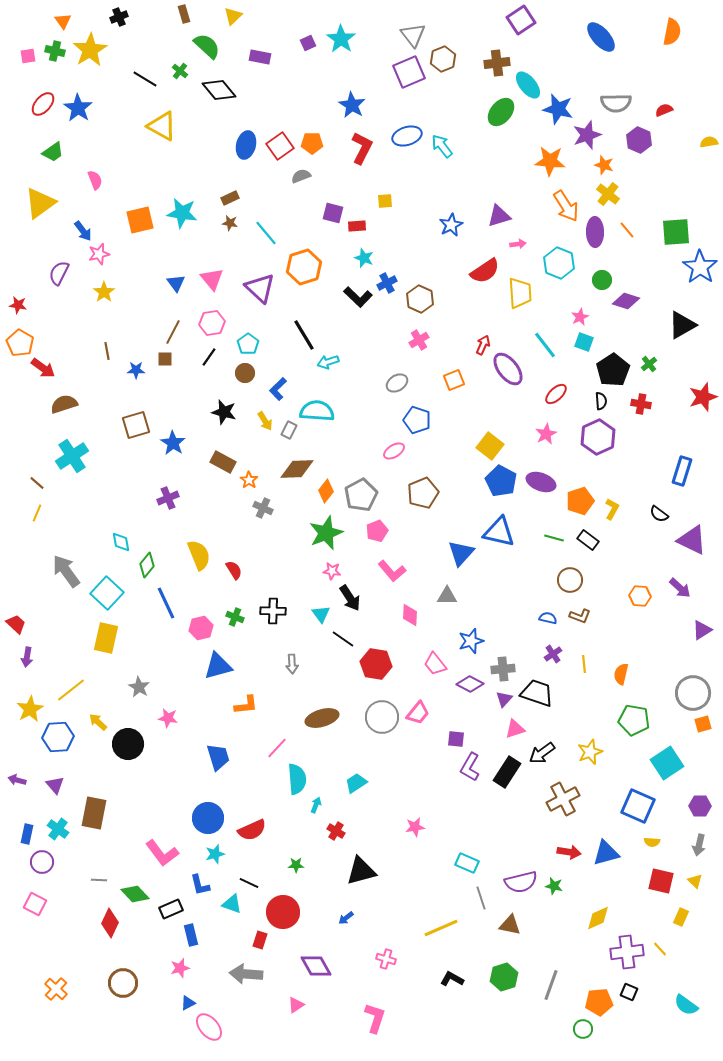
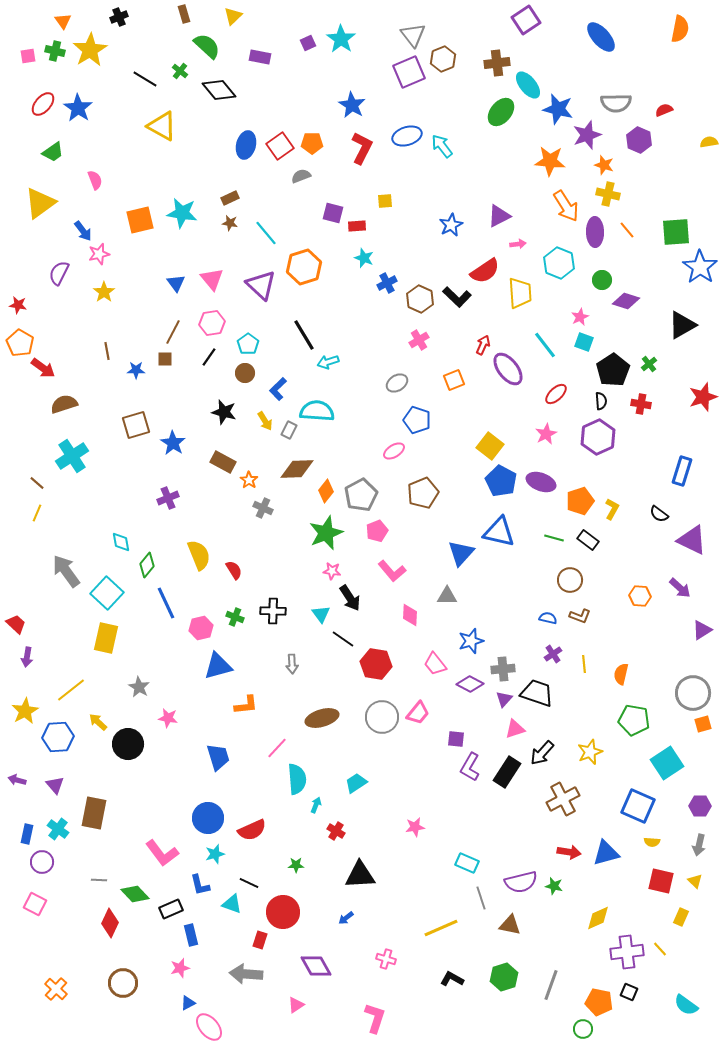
purple square at (521, 20): moved 5 px right
orange semicircle at (672, 32): moved 8 px right, 3 px up
yellow cross at (608, 194): rotated 25 degrees counterclockwise
purple triangle at (499, 216): rotated 10 degrees counterclockwise
purple triangle at (260, 288): moved 1 px right, 3 px up
black L-shape at (358, 297): moved 99 px right
yellow star at (30, 709): moved 5 px left, 2 px down
black arrow at (542, 753): rotated 12 degrees counterclockwise
black triangle at (361, 871): moved 1 px left, 4 px down; rotated 12 degrees clockwise
orange pentagon at (599, 1002): rotated 16 degrees clockwise
